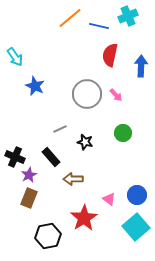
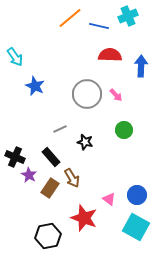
red semicircle: rotated 80 degrees clockwise
green circle: moved 1 px right, 3 px up
purple star: rotated 14 degrees counterclockwise
brown arrow: moved 1 px left, 1 px up; rotated 120 degrees counterclockwise
brown rectangle: moved 21 px right, 10 px up; rotated 12 degrees clockwise
red star: rotated 20 degrees counterclockwise
cyan square: rotated 20 degrees counterclockwise
